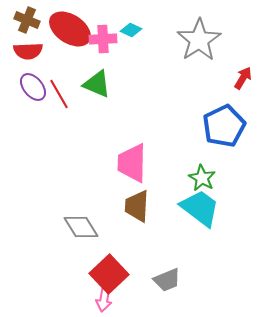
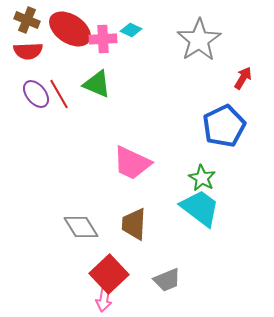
purple ellipse: moved 3 px right, 7 px down
pink trapezoid: rotated 66 degrees counterclockwise
brown trapezoid: moved 3 px left, 18 px down
